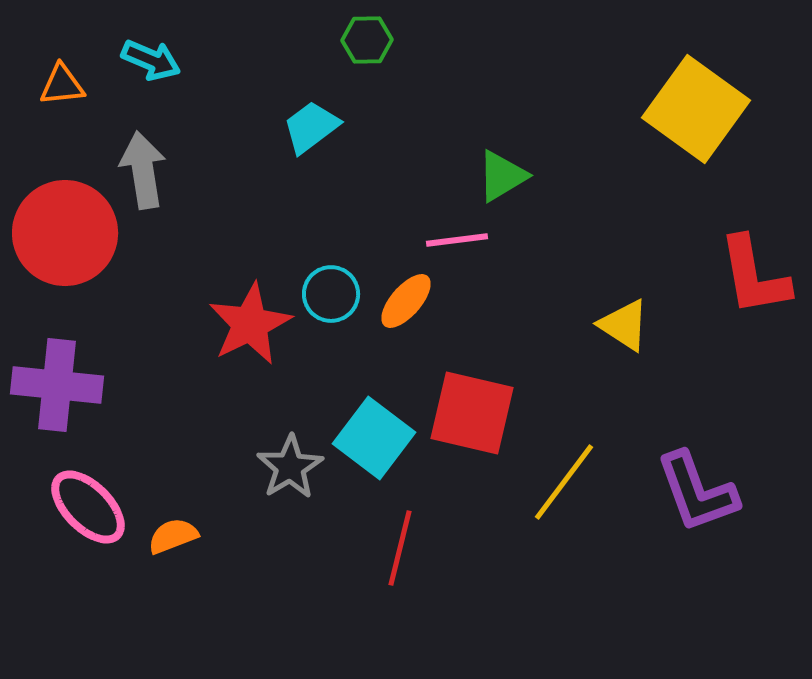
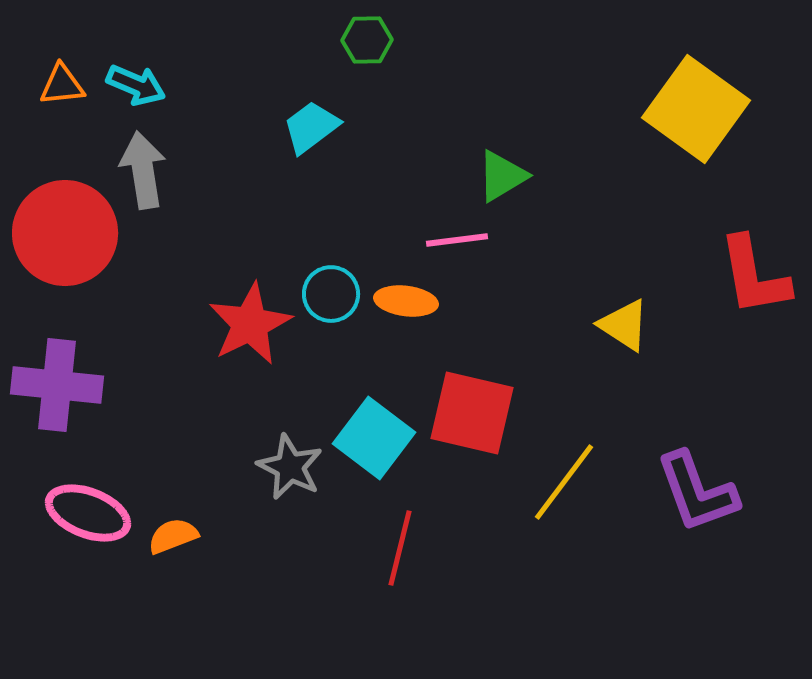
cyan arrow: moved 15 px left, 25 px down
orange ellipse: rotated 56 degrees clockwise
gray star: rotated 14 degrees counterclockwise
pink ellipse: moved 6 px down; rotated 24 degrees counterclockwise
